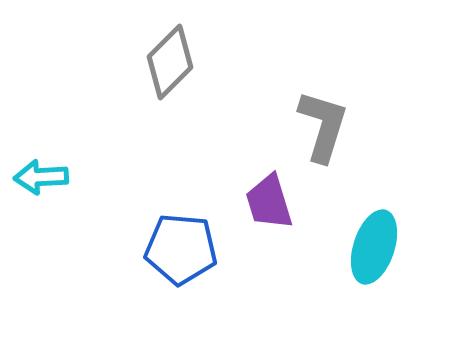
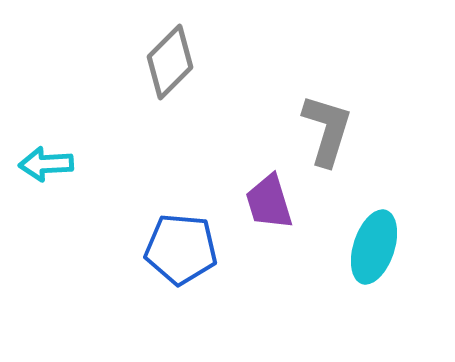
gray L-shape: moved 4 px right, 4 px down
cyan arrow: moved 5 px right, 13 px up
